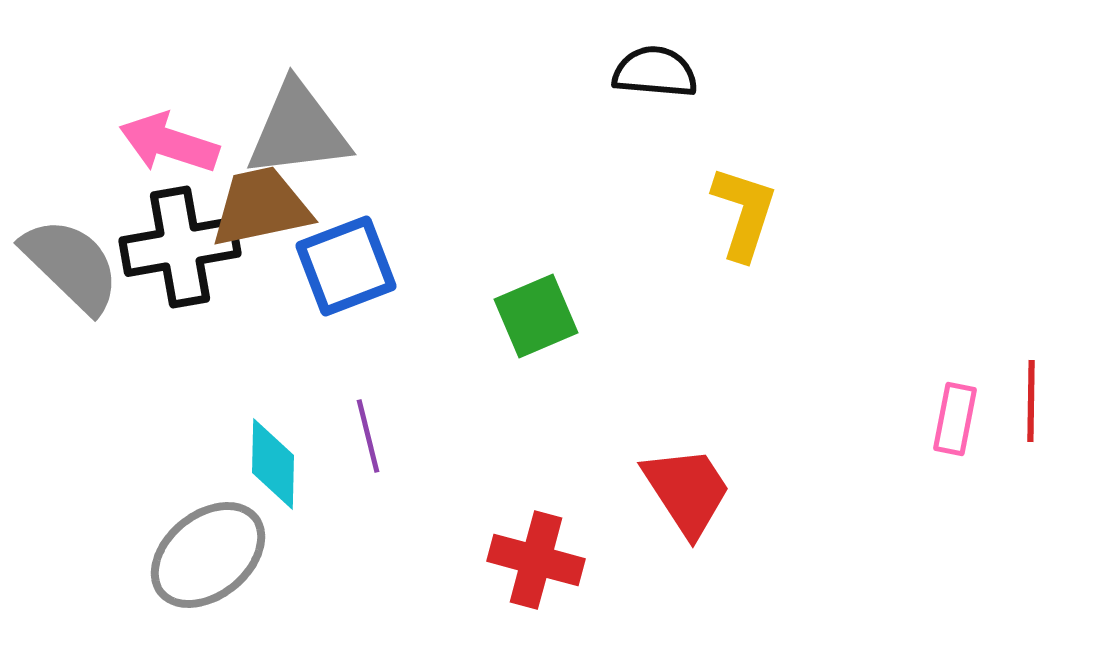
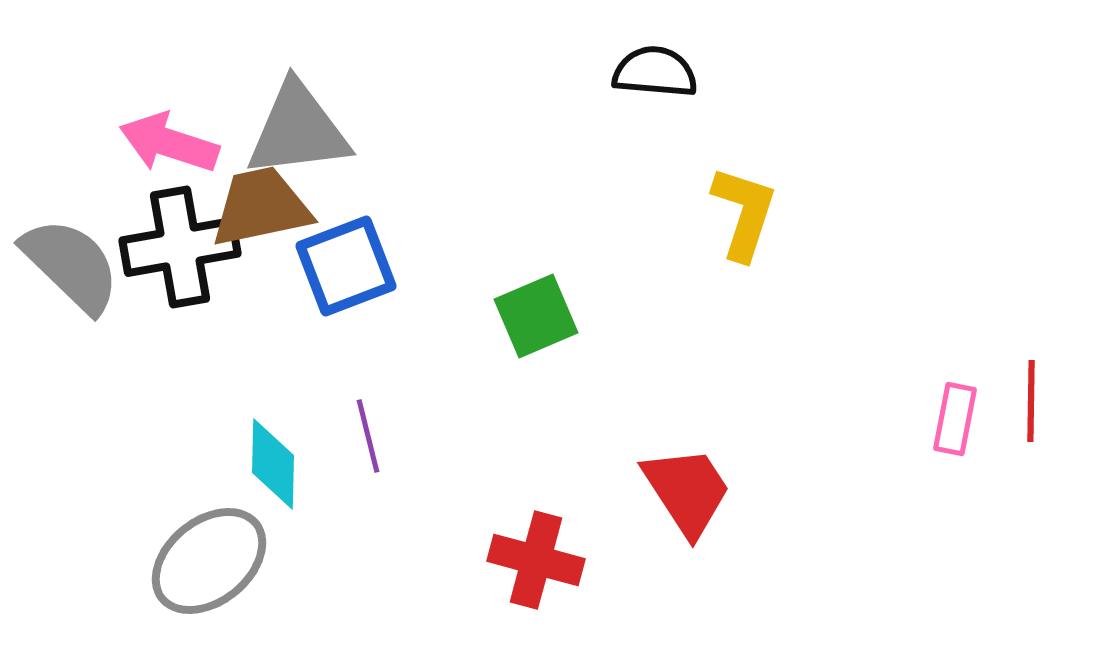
gray ellipse: moved 1 px right, 6 px down
